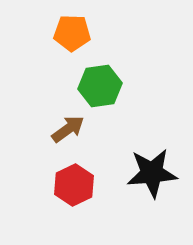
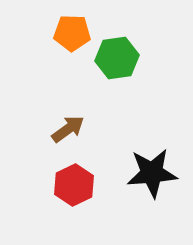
green hexagon: moved 17 px right, 28 px up
